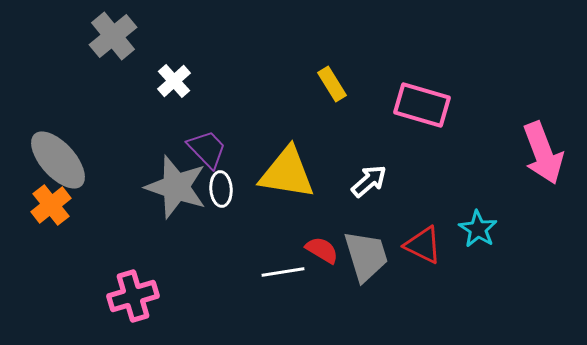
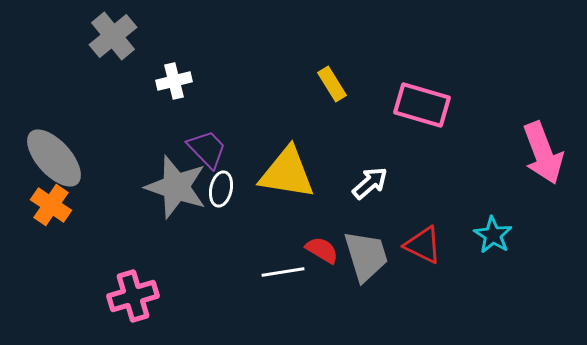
white cross: rotated 28 degrees clockwise
gray ellipse: moved 4 px left, 2 px up
white arrow: moved 1 px right, 2 px down
white ellipse: rotated 16 degrees clockwise
orange cross: rotated 18 degrees counterclockwise
cyan star: moved 15 px right, 6 px down
